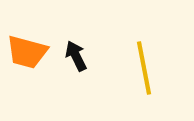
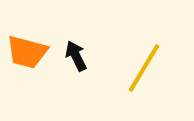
yellow line: rotated 42 degrees clockwise
